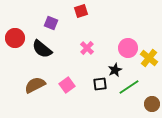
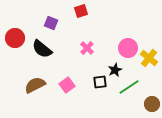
black square: moved 2 px up
